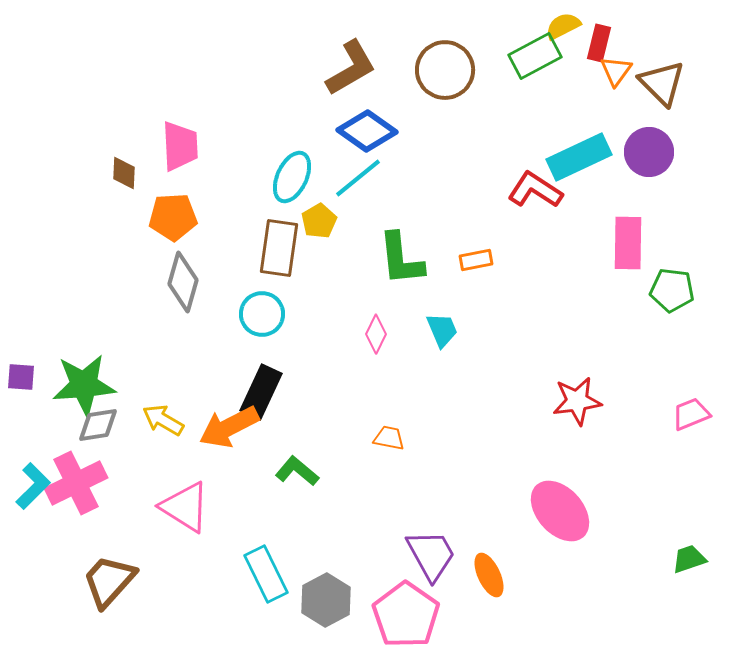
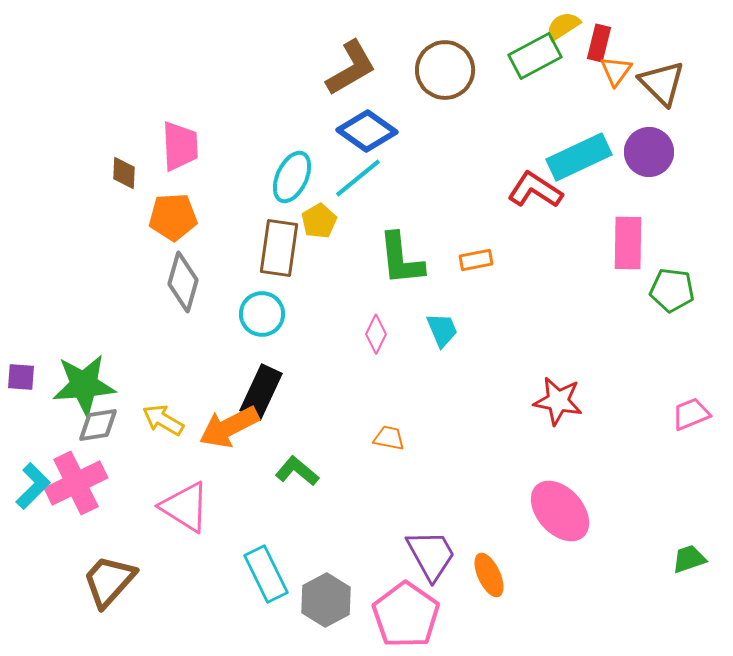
yellow semicircle at (563, 26): rotated 6 degrees counterclockwise
red star at (577, 401): moved 19 px left; rotated 18 degrees clockwise
